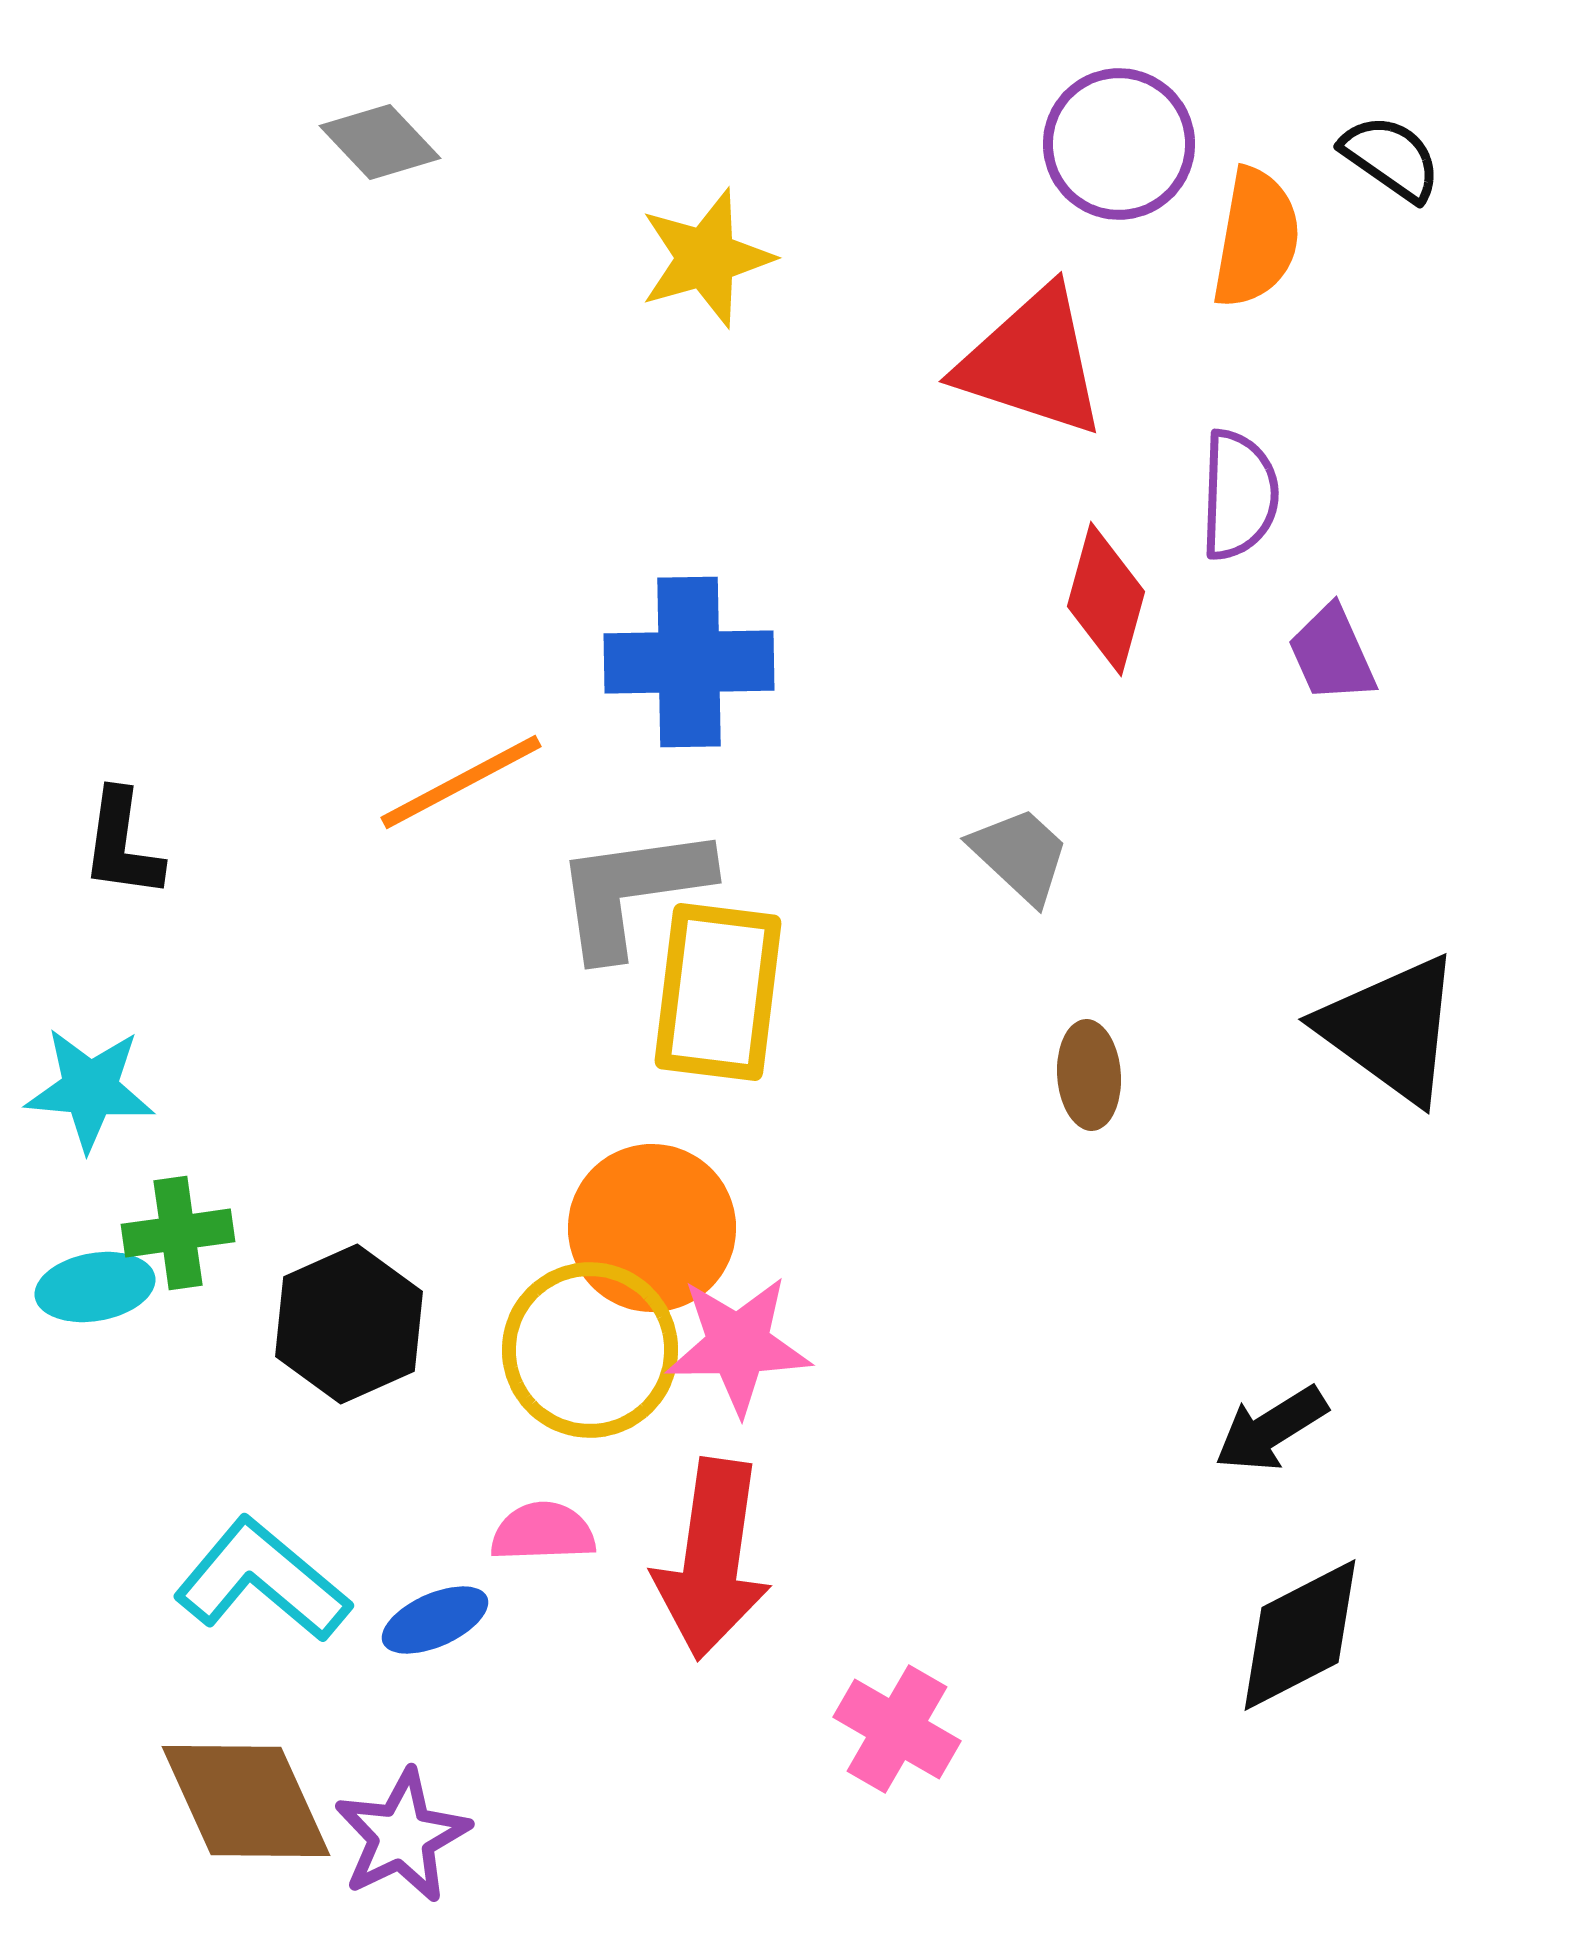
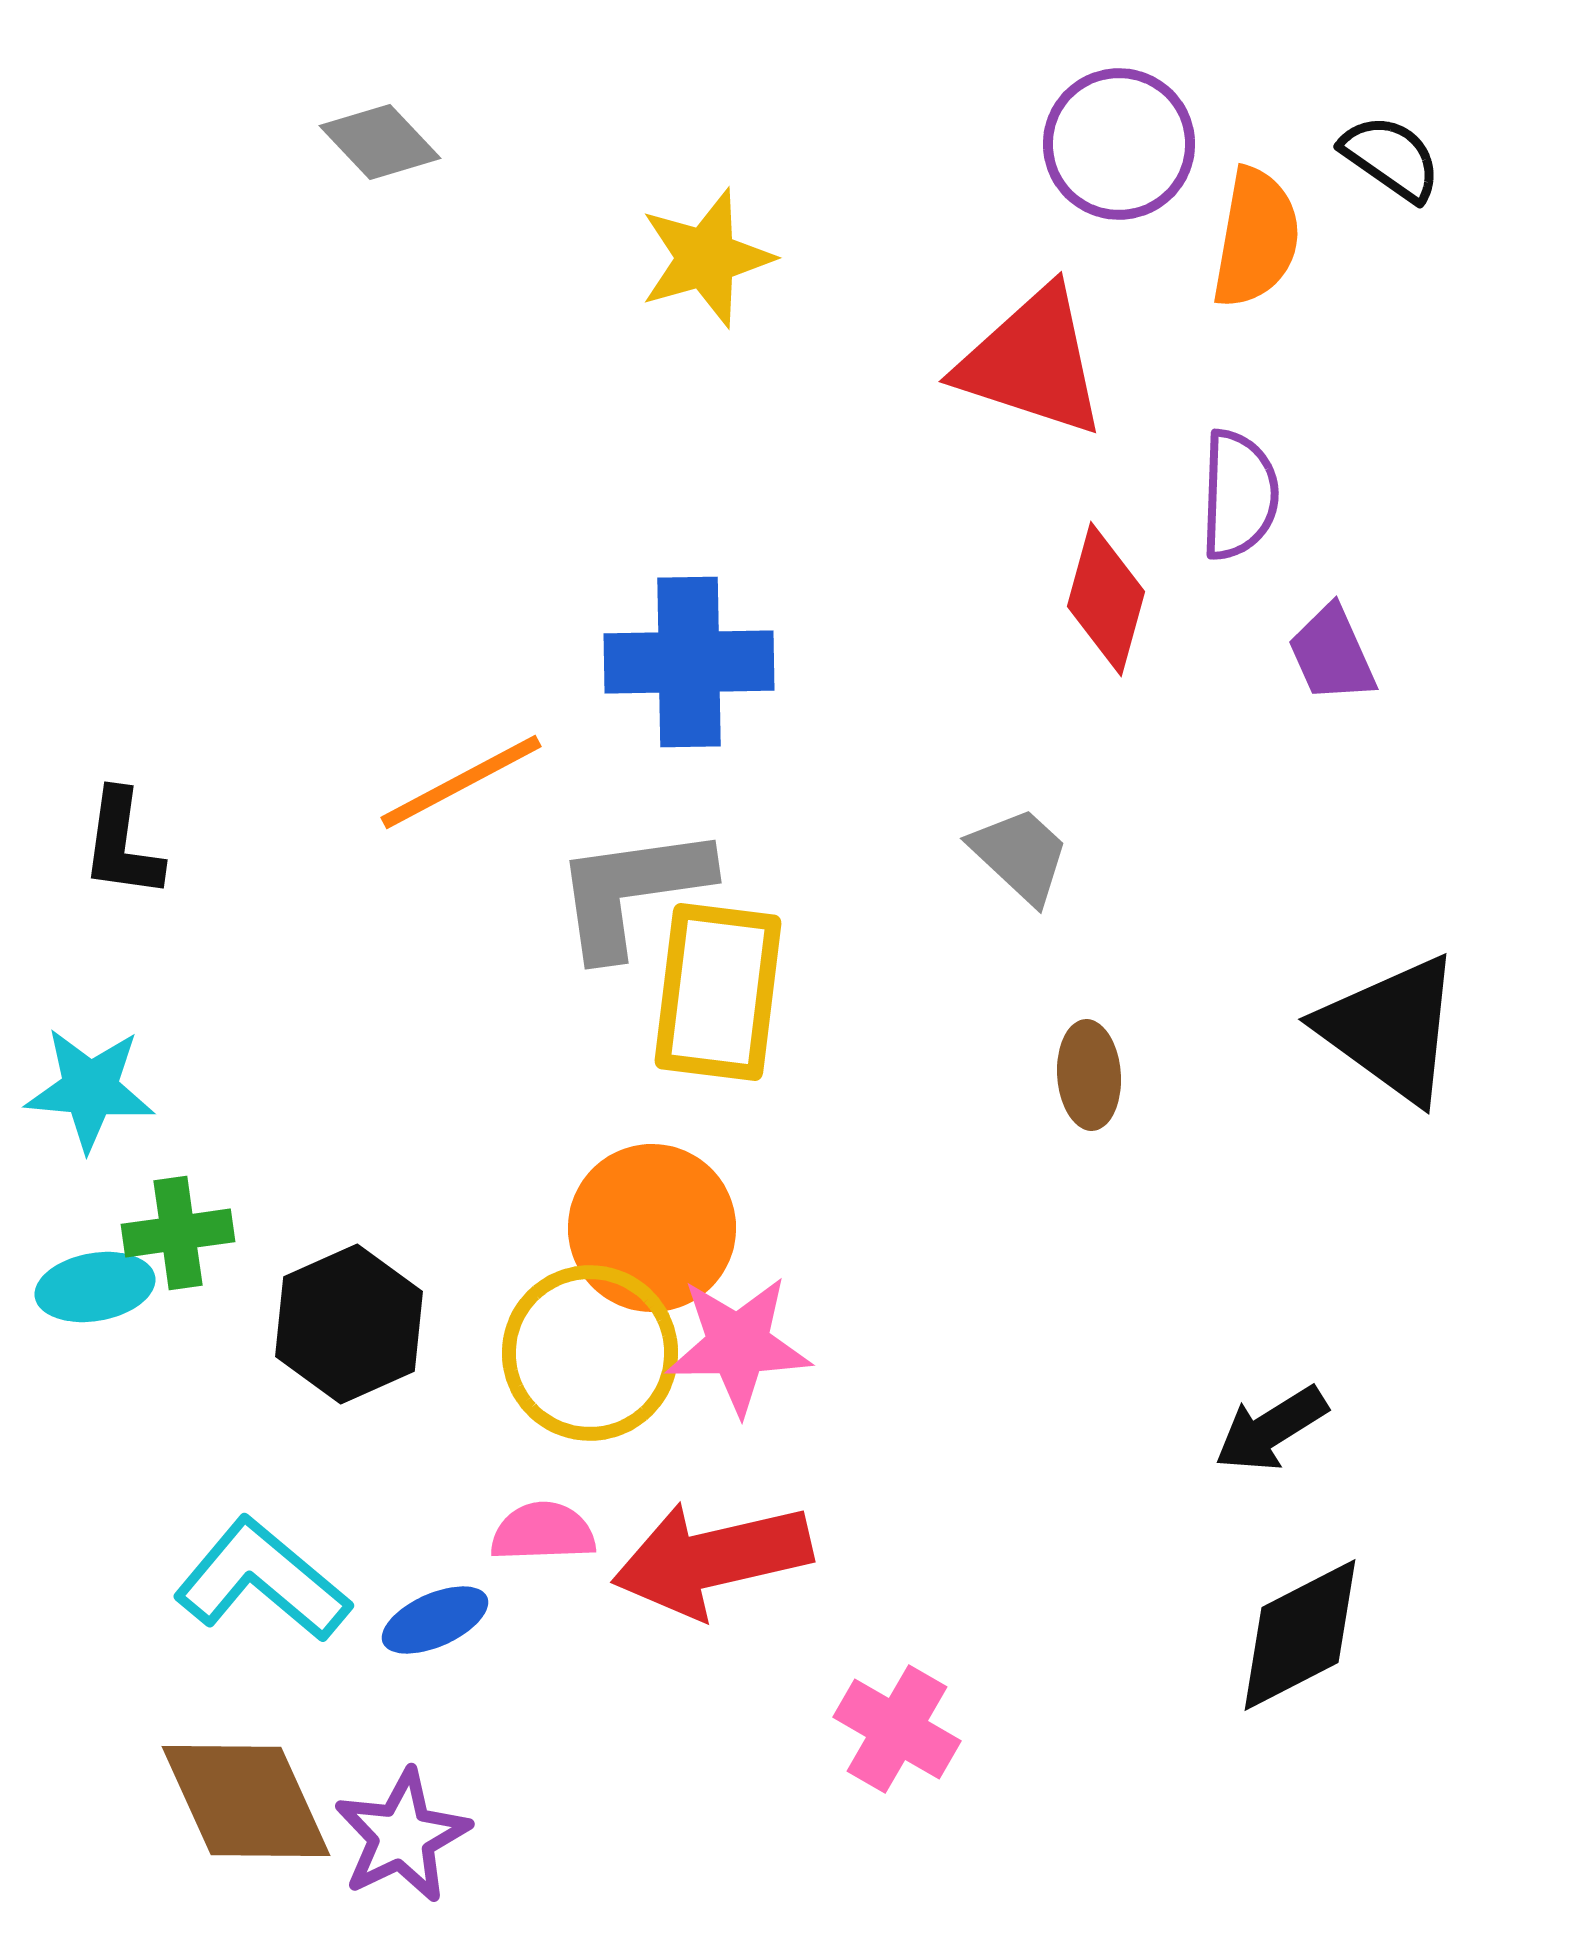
yellow circle: moved 3 px down
red arrow: rotated 69 degrees clockwise
